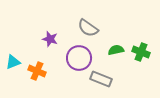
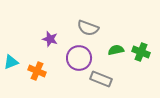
gray semicircle: rotated 15 degrees counterclockwise
cyan triangle: moved 2 px left
